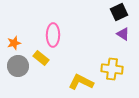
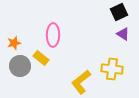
gray circle: moved 2 px right
yellow L-shape: rotated 65 degrees counterclockwise
